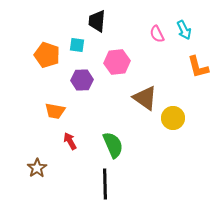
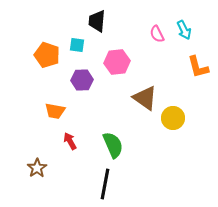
black line: rotated 12 degrees clockwise
